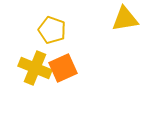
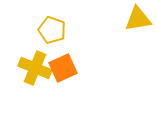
yellow triangle: moved 13 px right
